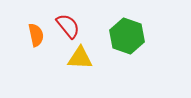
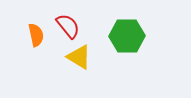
green hexagon: rotated 20 degrees counterclockwise
yellow triangle: moved 1 px left, 1 px up; rotated 28 degrees clockwise
